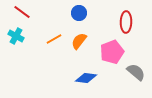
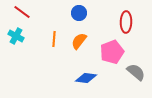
orange line: rotated 56 degrees counterclockwise
